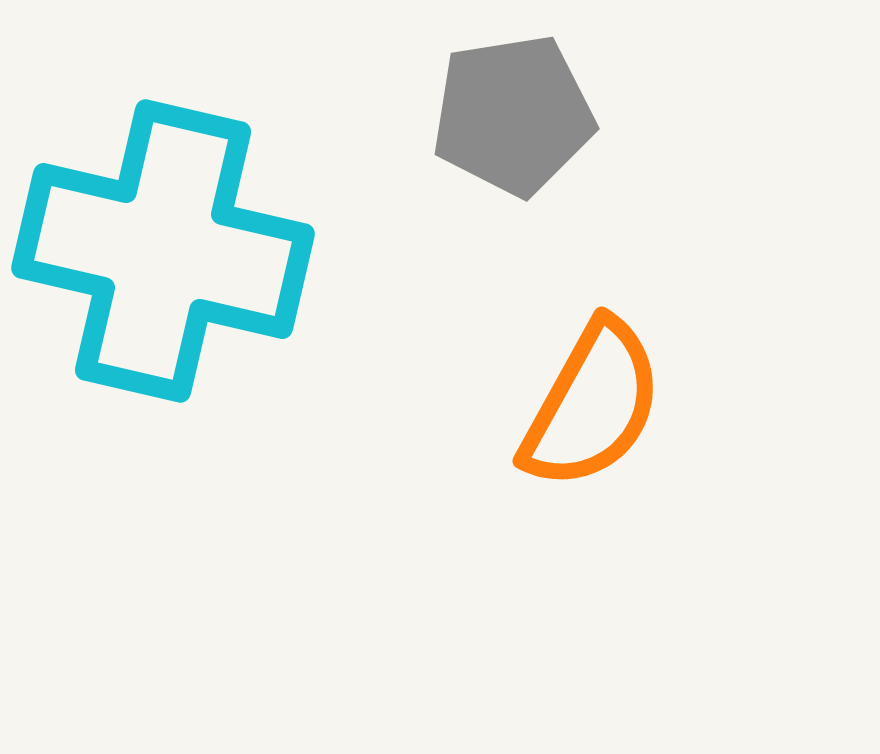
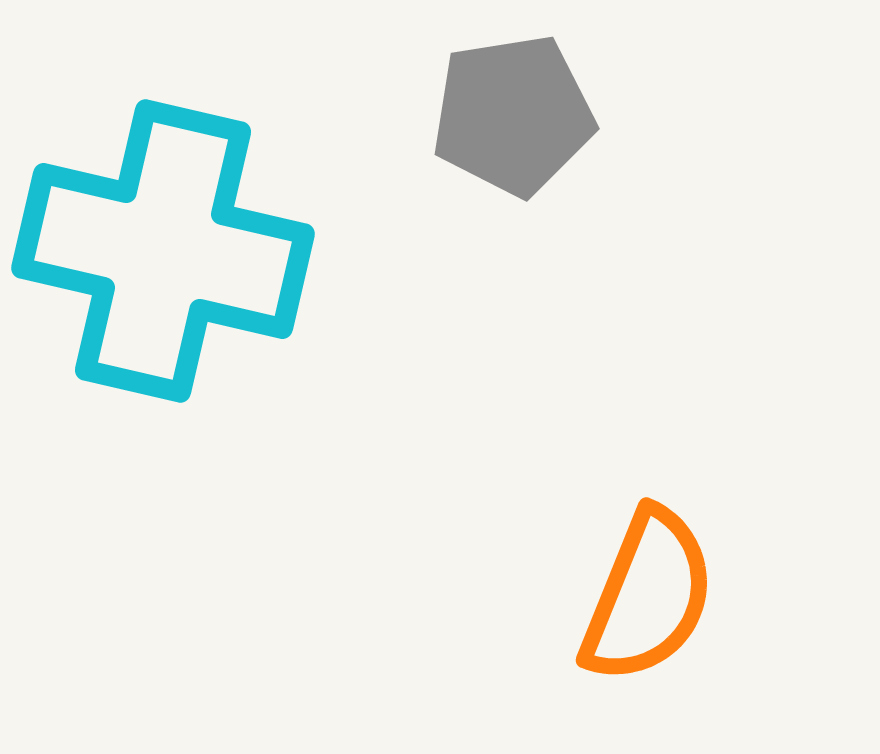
orange semicircle: moved 56 px right, 191 px down; rotated 7 degrees counterclockwise
